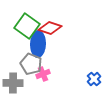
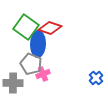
green square: moved 1 px left, 1 px down
blue cross: moved 2 px right, 1 px up
